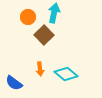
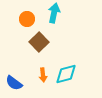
orange circle: moved 1 px left, 2 px down
brown square: moved 5 px left, 7 px down
orange arrow: moved 3 px right, 6 px down
cyan diamond: rotated 55 degrees counterclockwise
